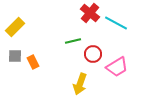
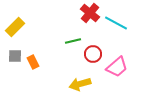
pink trapezoid: rotated 10 degrees counterclockwise
yellow arrow: rotated 55 degrees clockwise
